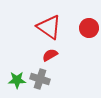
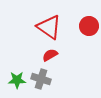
red circle: moved 2 px up
gray cross: moved 1 px right
